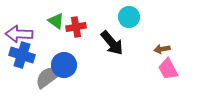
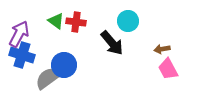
cyan circle: moved 1 px left, 4 px down
red cross: moved 5 px up; rotated 18 degrees clockwise
purple arrow: rotated 116 degrees clockwise
gray semicircle: moved 1 px down
